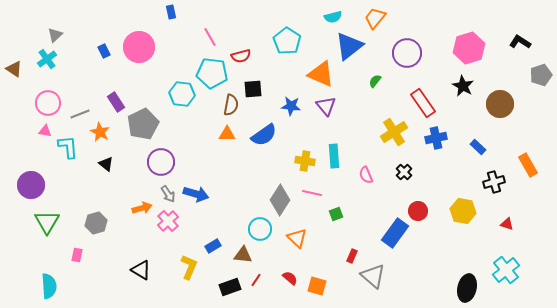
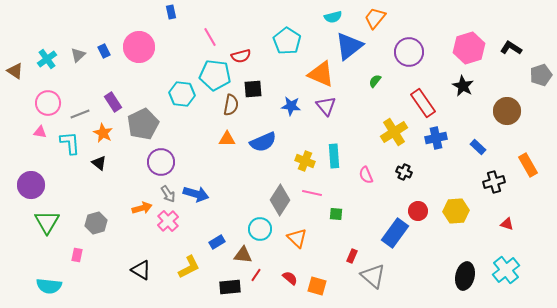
gray triangle at (55, 35): moved 23 px right, 20 px down
black L-shape at (520, 42): moved 9 px left, 6 px down
purple circle at (407, 53): moved 2 px right, 1 px up
brown triangle at (14, 69): moved 1 px right, 2 px down
cyan pentagon at (212, 73): moved 3 px right, 2 px down
purple rectangle at (116, 102): moved 3 px left
brown circle at (500, 104): moved 7 px right, 7 px down
pink triangle at (45, 131): moved 5 px left, 1 px down
orange star at (100, 132): moved 3 px right, 1 px down
orange triangle at (227, 134): moved 5 px down
blue semicircle at (264, 135): moved 1 px left, 7 px down; rotated 12 degrees clockwise
cyan L-shape at (68, 147): moved 2 px right, 4 px up
yellow cross at (305, 161): rotated 12 degrees clockwise
black triangle at (106, 164): moved 7 px left, 1 px up
black cross at (404, 172): rotated 21 degrees counterclockwise
yellow hexagon at (463, 211): moved 7 px left; rotated 15 degrees counterclockwise
green square at (336, 214): rotated 24 degrees clockwise
blue rectangle at (213, 246): moved 4 px right, 4 px up
yellow L-shape at (189, 267): rotated 40 degrees clockwise
red line at (256, 280): moved 5 px up
cyan semicircle at (49, 286): rotated 100 degrees clockwise
black rectangle at (230, 287): rotated 15 degrees clockwise
black ellipse at (467, 288): moved 2 px left, 12 px up
